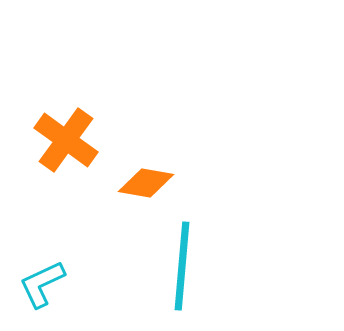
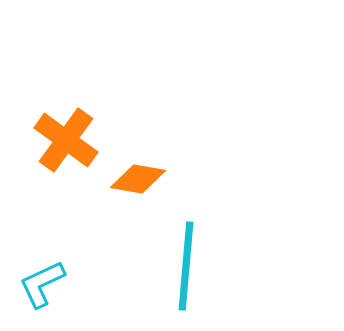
orange diamond: moved 8 px left, 4 px up
cyan line: moved 4 px right
